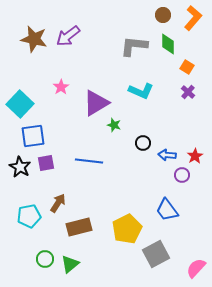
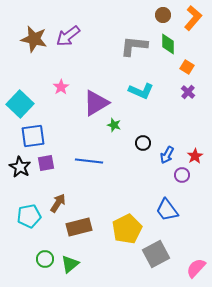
blue arrow: rotated 66 degrees counterclockwise
